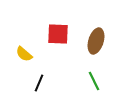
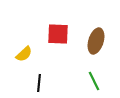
yellow semicircle: rotated 84 degrees counterclockwise
black line: rotated 18 degrees counterclockwise
